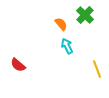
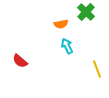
green cross: moved 1 px right, 3 px up
orange semicircle: rotated 120 degrees clockwise
red semicircle: moved 2 px right, 4 px up
